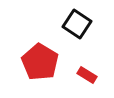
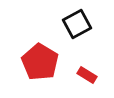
black square: rotated 28 degrees clockwise
